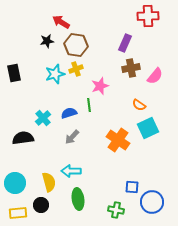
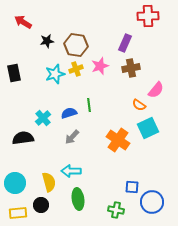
red arrow: moved 38 px left
pink semicircle: moved 1 px right, 14 px down
pink star: moved 20 px up
